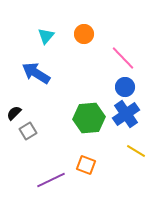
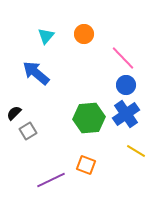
blue arrow: rotated 8 degrees clockwise
blue circle: moved 1 px right, 2 px up
